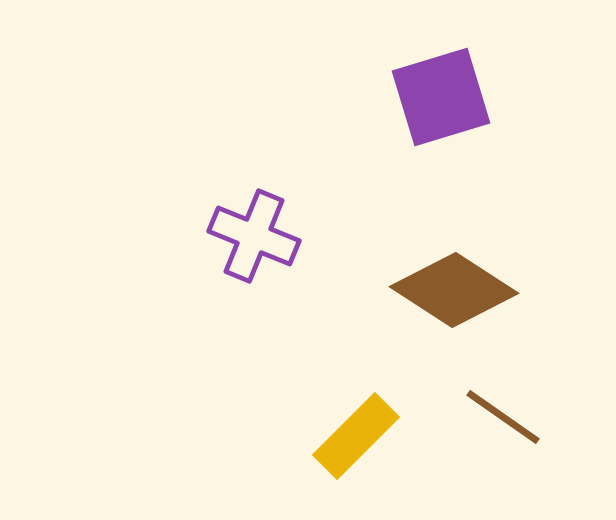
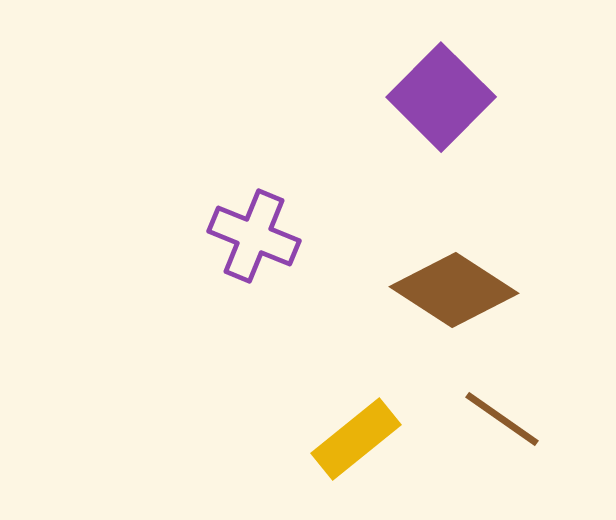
purple square: rotated 28 degrees counterclockwise
brown line: moved 1 px left, 2 px down
yellow rectangle: moved 3 px down; rotated 6 degrees clockwise
